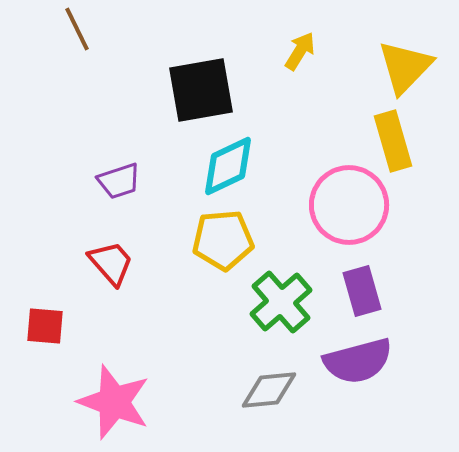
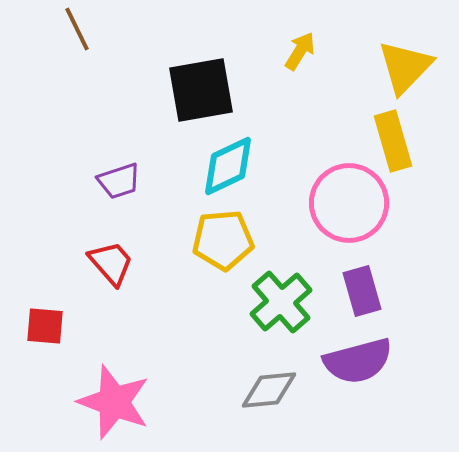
pink circle: moved 2 px up
